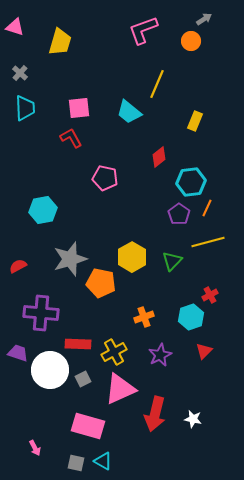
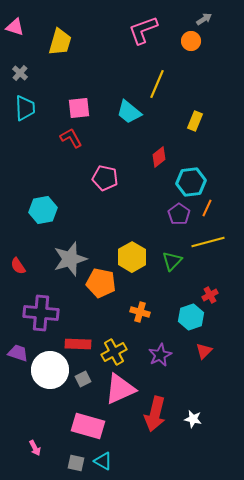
red semicircle at (18, 266): rotated 96 degrees counterclockwise
orange cross at (144, 317): moved 4 px left, 5 px up; rotated 36 degrees clockwise
